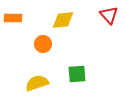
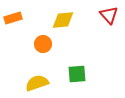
orange rectangle: rotated 18 degrees counterclockwise
